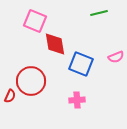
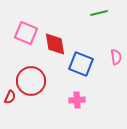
pink square: moved 9 px left, 12 px down
pink semicircle: rotated 77 degrees counterclockwise
red semicircle: moved 1 px down
